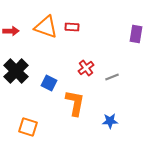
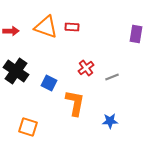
black cross: rotated 10 degrees counterclockwise
